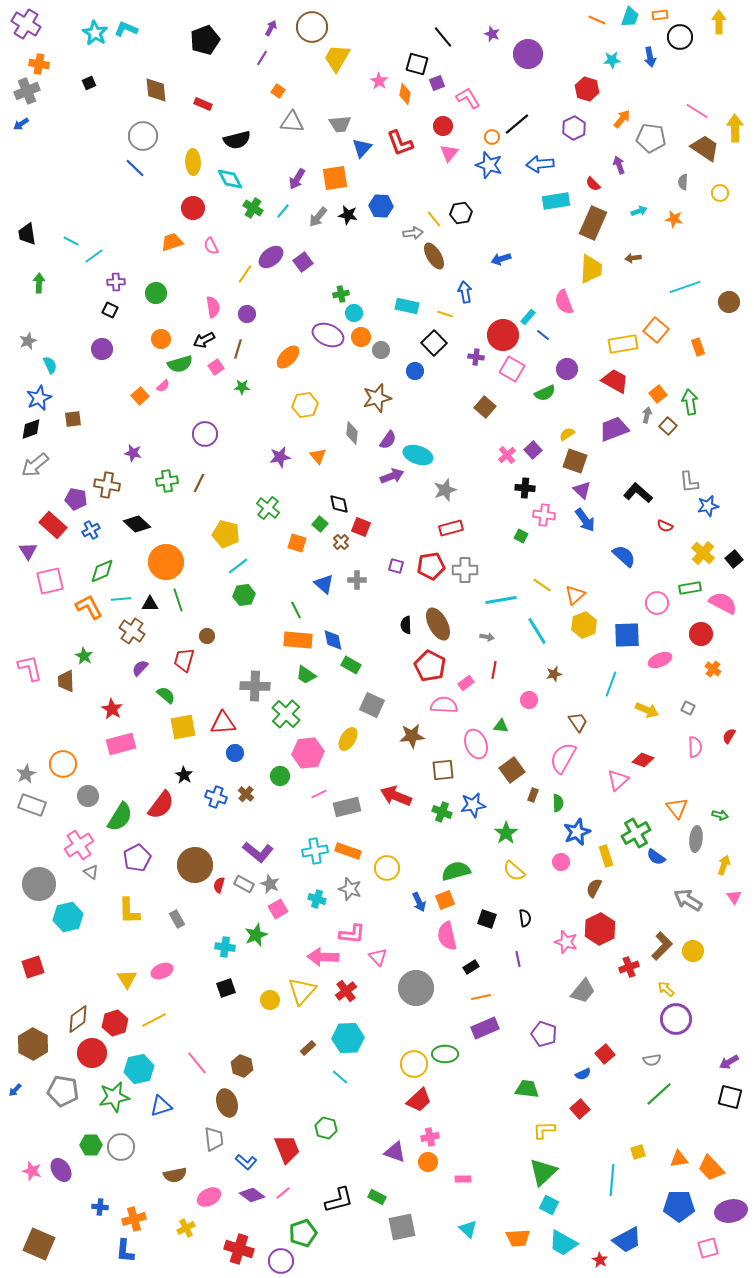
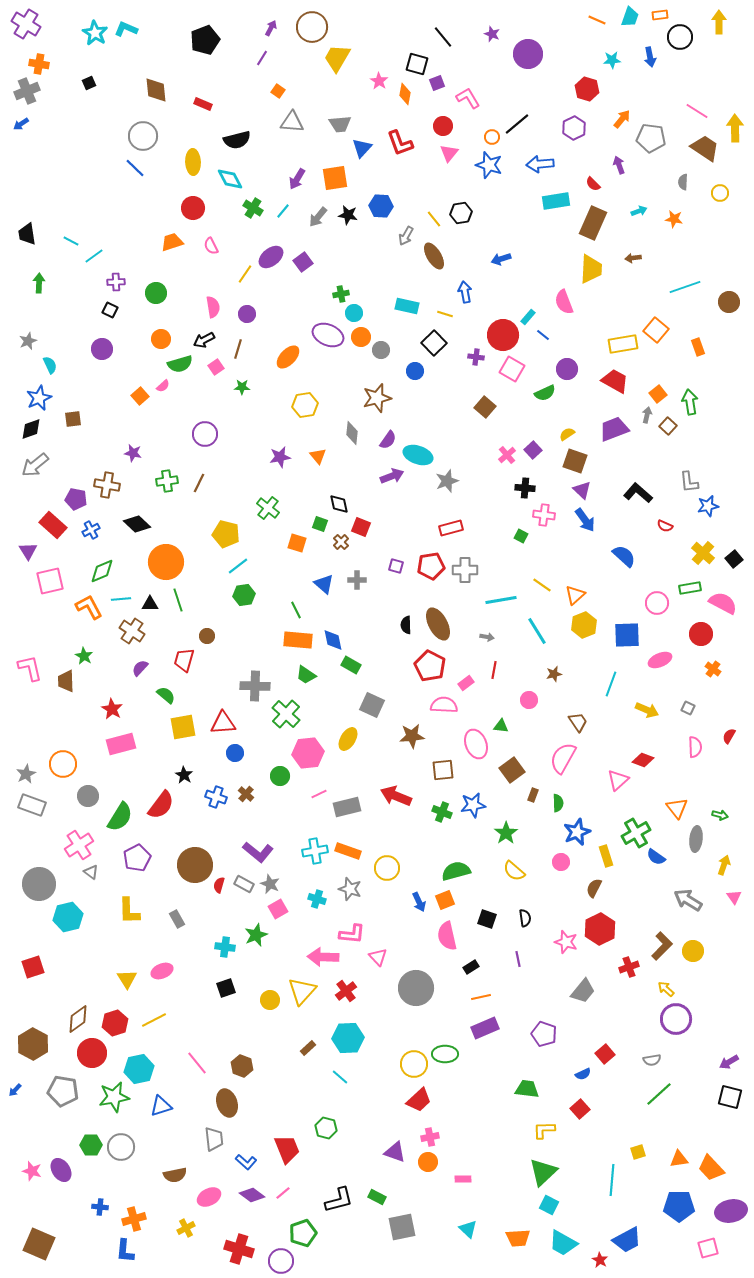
gray arrow at (413, 233): moved 7 px left, 3 px down; rotated 126 degrees clockwise
gray star at (445, 490): moved 2 px right, 9 px up
green square at (320, 524): rotated 21 degrees counterclockwise
